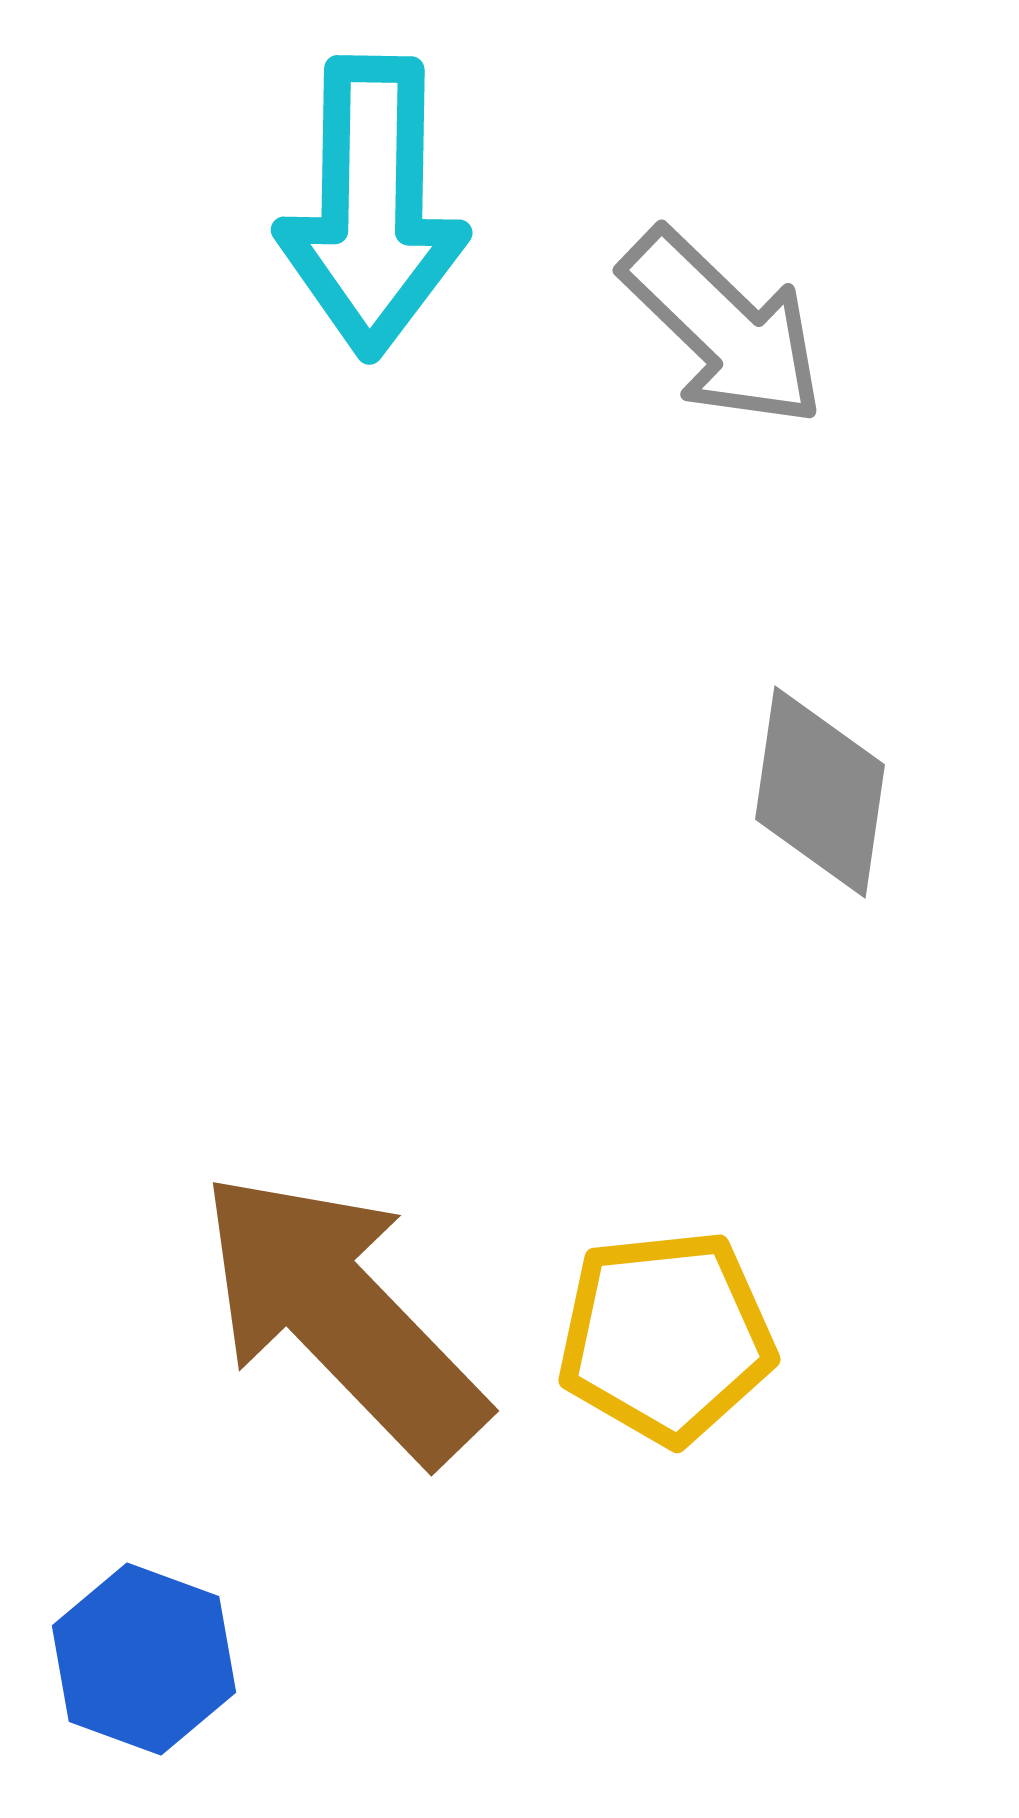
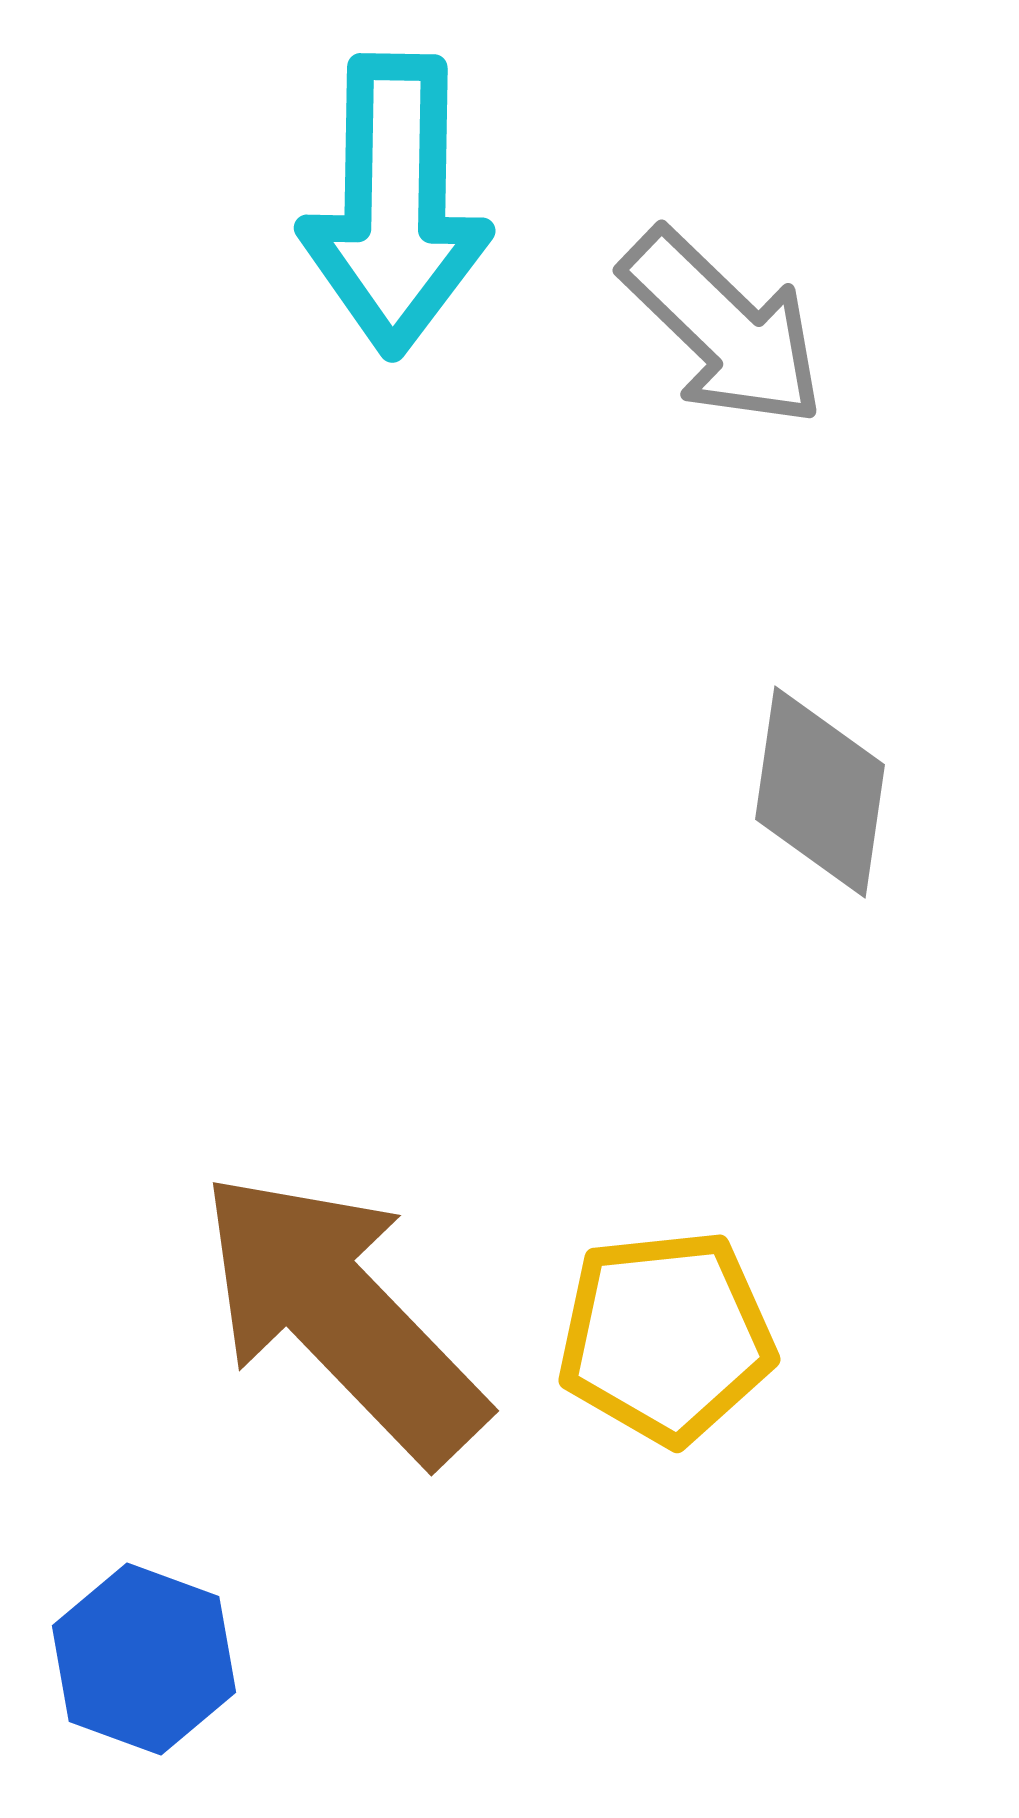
cyan arrow: moved 23 px right, 2 px up
